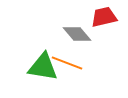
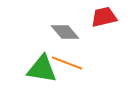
gray diamond: moved 12 px left, 2 px up
green triangle: moved 1 px left, 2 px down
